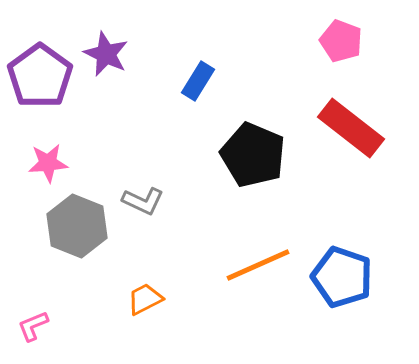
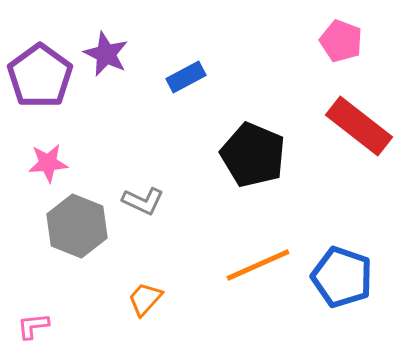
blue rectangle: moved 12 px left, 4 px up; rotated 30 degrees clockwise
red rectangle: moved 8 px right, 2 px up
orange trapezoid: rotated 21 degrees counterclockwise
pink L-shape: rotated 16 degrees clockwise
